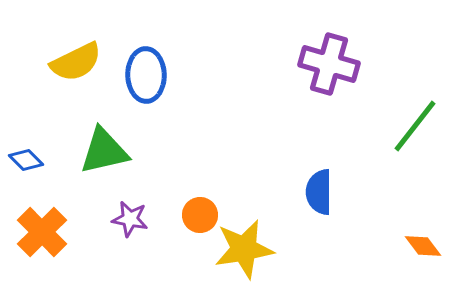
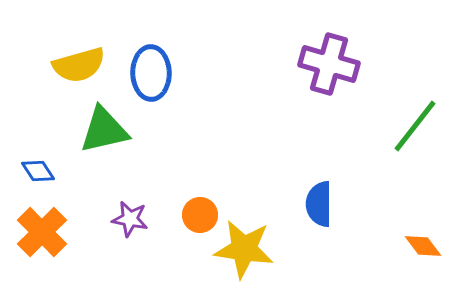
yellow semicircle: moved 3 px right, 3 px down; rotated 10 degrees clockwise
blue ellipse: moved 5 px right, 2 px up
green triangle: moved 21 px up
blue diamond: moved 12 px right, 11 px down; rotated 12 degrees clockwise
blue semicircle: moved 12 px down
yellow star: rotated 18 degrees clockwise
